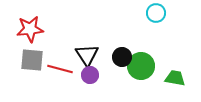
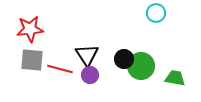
black circle: moved 2 px right, 2 px down
